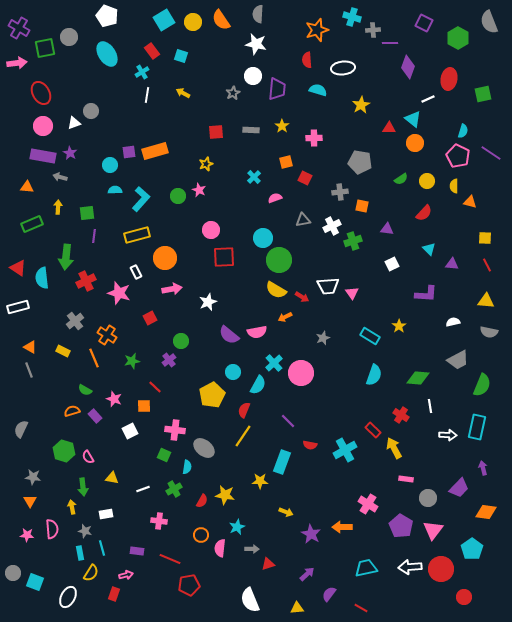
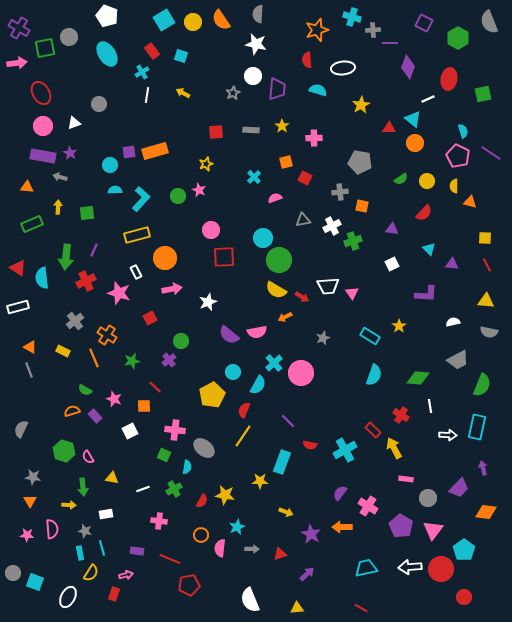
gray circle at (91, 111): moved 8 px right, 7 px up
cyan semicircle at (463, 131): rotated 32 degrees counterclockwise
purple triangle at (387, 229): moved 5 px right
purple line at (94, 236): moved 14 px down; rotated 16 degrees clockwise
pink cross at (368, 504): moved 2 px down
yellow arrow at (72, 507): moved 3 px left, 2 px up; rotated 104 degrees clockwise
cyan pentagon at (472, 549): moved 8 px left, 1 px down
red triangle at (268, 564): moved 12 px right, 10 px up
purple semicircle at (329, 594): moved 11 px right, 101 px up
